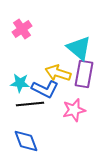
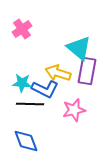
purple rectangle: moved 3 px right, 3 px up
cyan star: moved 2 px right
black line: rotated 8 degrees clockwise
